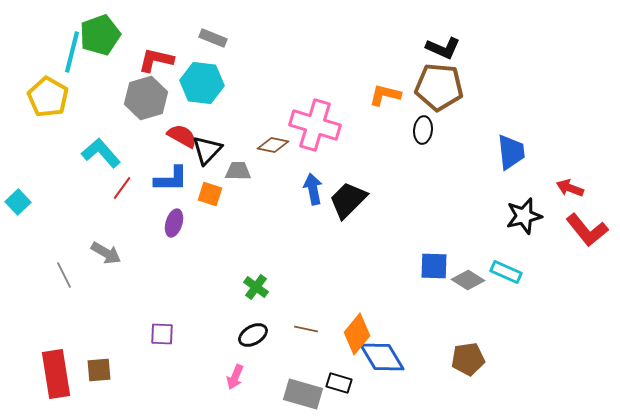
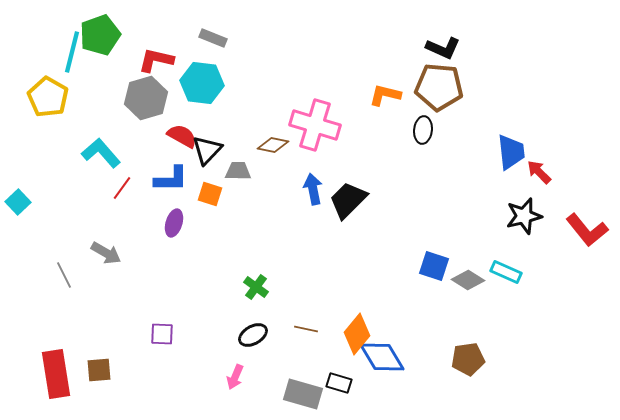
red arrow at (570, 188): moved 31 px left, 16 px up; rotated 24 degrees clockwise
blue square at (434, 266): rotated 16 degrees clockwise
